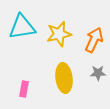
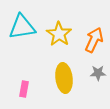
yellow star: rotated 25 degrees counterclockwise
